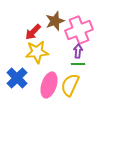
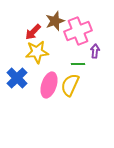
pink cross: moved 1 px left, 1 px down
purple arrow: moved 17 px right
